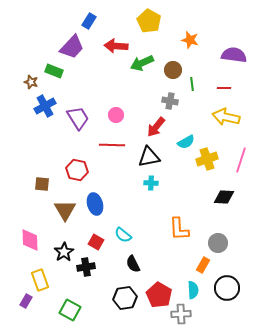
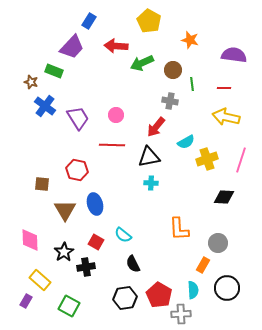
blue cross at (45, 106): rotated 25 degrees counterclockwise
yellow rectangle at (40, 280): rotated 30 degrees counterclockwise
green square at (70, 310): moved 1 px left, 4 px up
